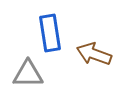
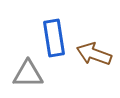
blue rectangle: moved 4 px right, 5 px down
